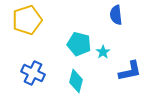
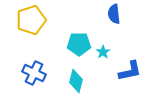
blue semicircle: moved 2 px left, 1 px up
yellow pentagon: moved 4 px right
cyan pentagon: rotated 15 degrees counterclockwise
blue cross: moved 1 px right
